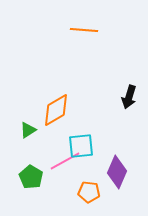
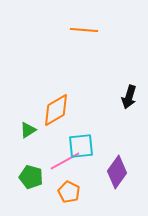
purple diamond: rotated 12 degrees clockwise
green pentagon: rotated 15 degrees counterclockwise
orange pentagon: moved 20 px left; rotated 20 degrees clockwise
